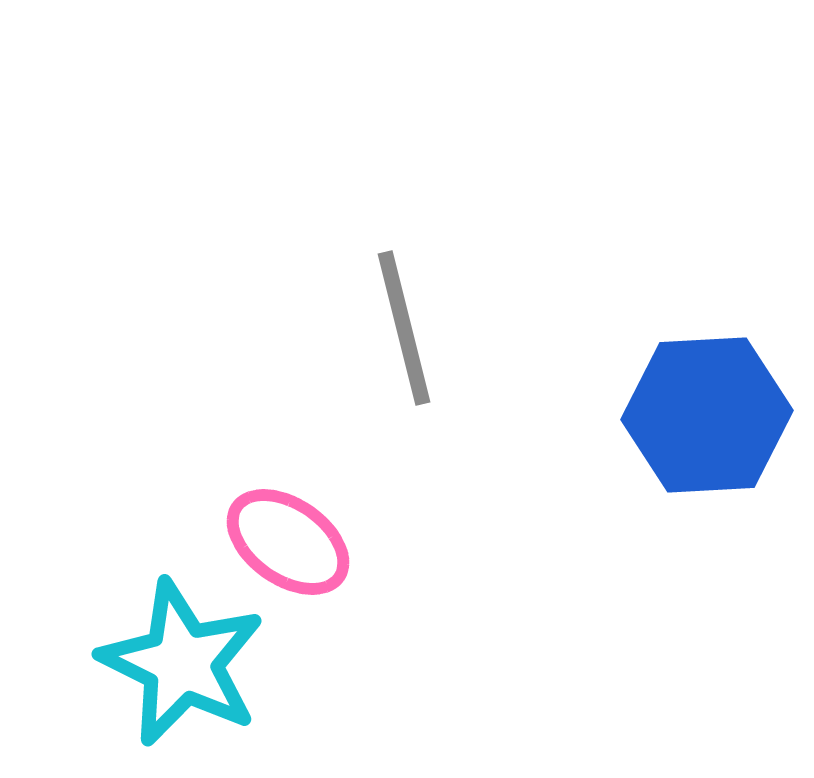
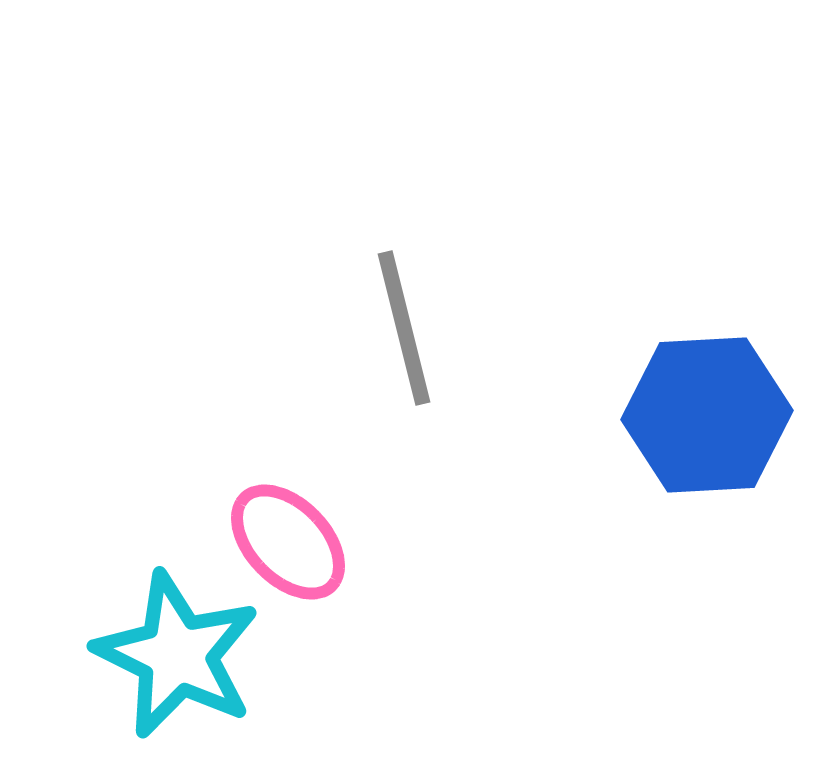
pink ellipse: rotated 11 degrees clockwise
cyan star: moved 5 px left, 8 px up
